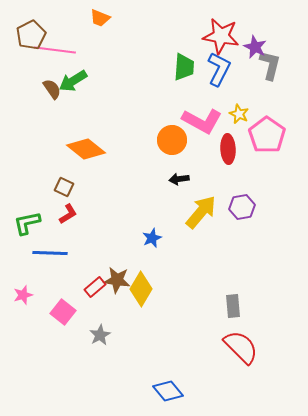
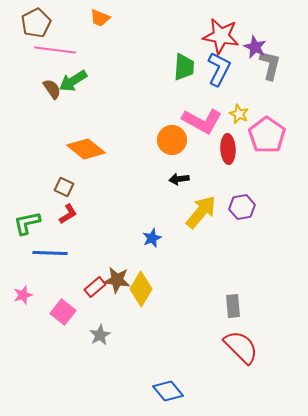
brown pentagon: moved 5 px right, 12 px up
